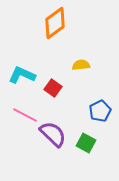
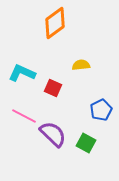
cyan L-shape: moved 2 px up
red square: rotated 12 degrees counterclockwise
blue pentagon: moved 1 px right, 1 px up
pink line: moved 1 px left, 1 px down
